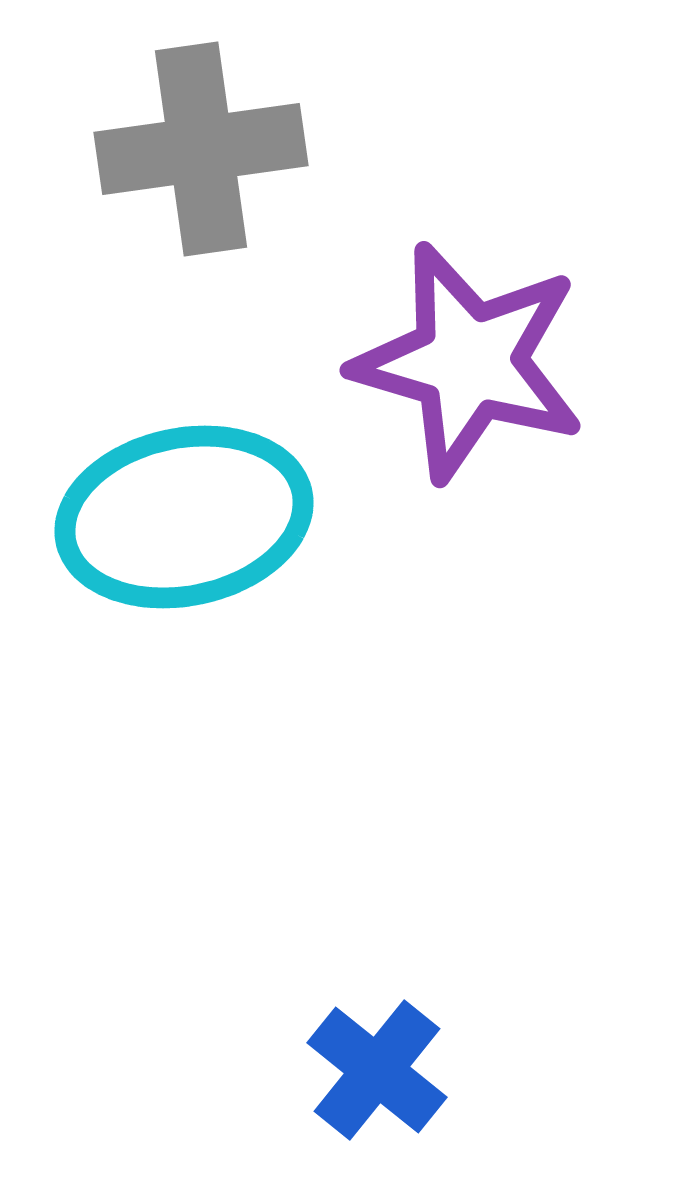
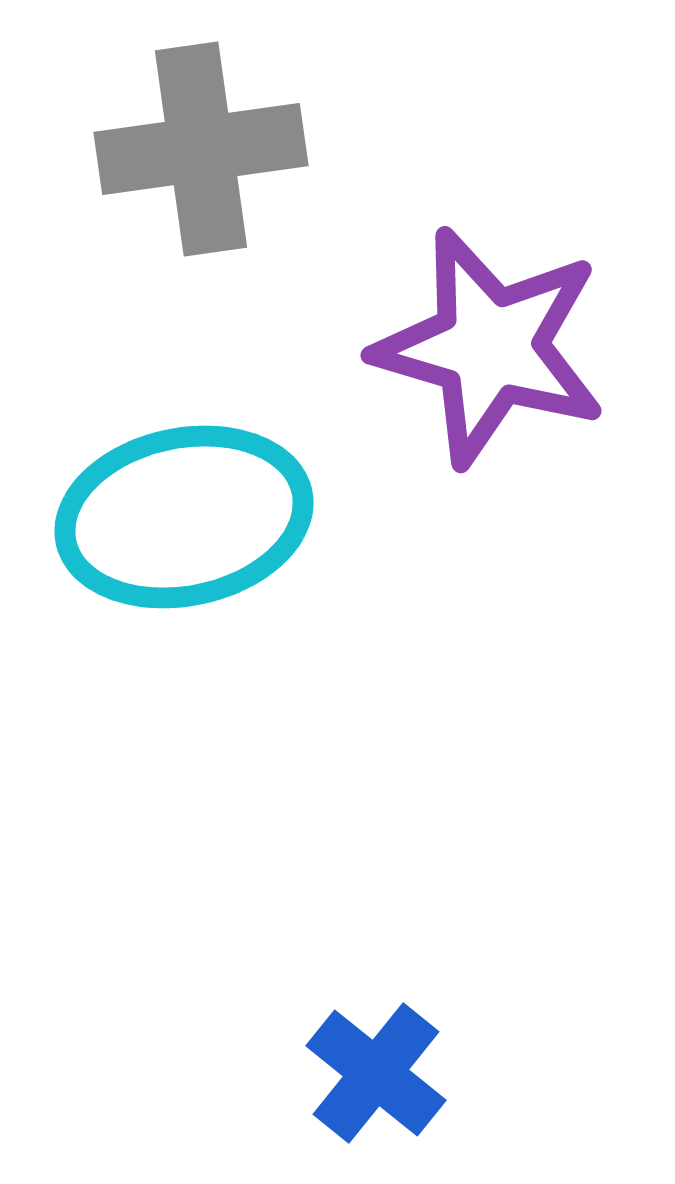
purple star: moved 21 px right, 15 px up
blue cross: moved 1 px left, 3 px down
